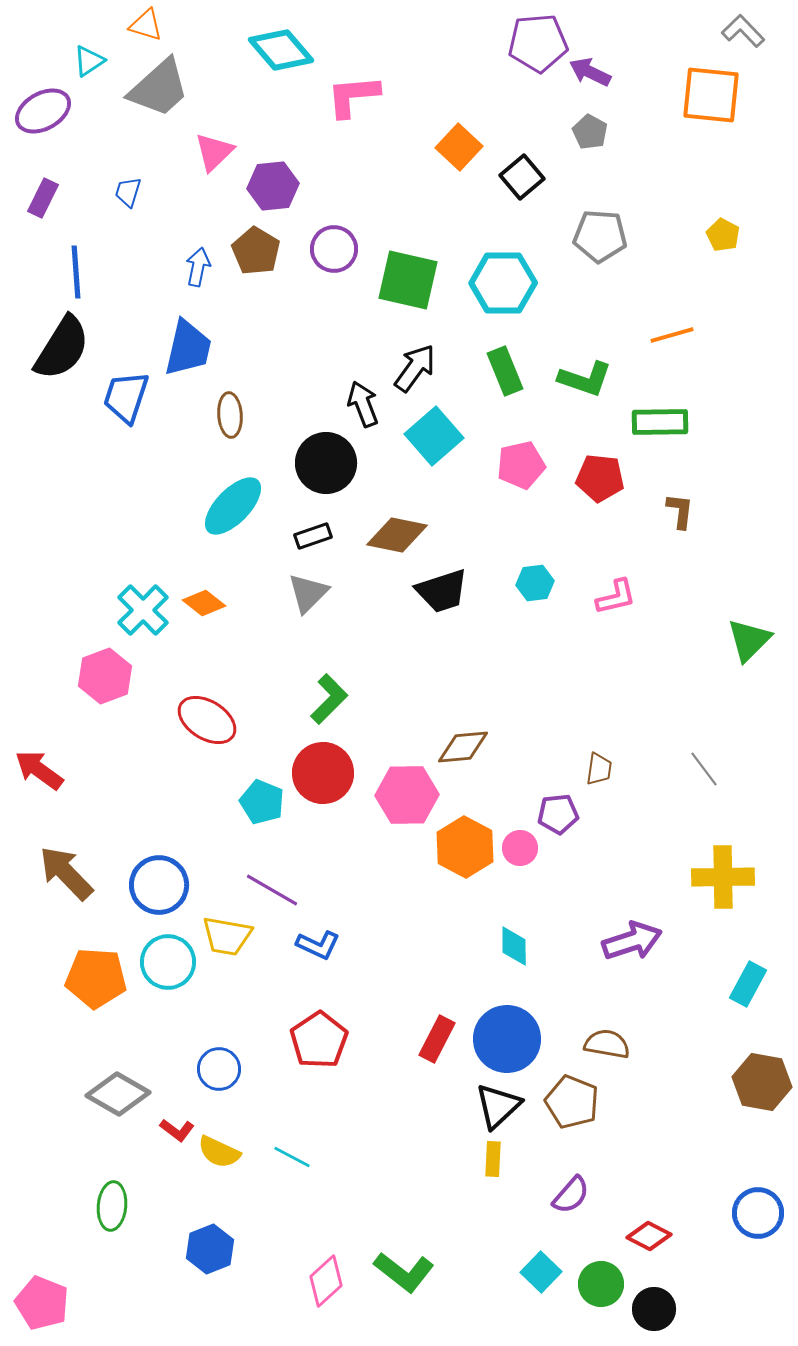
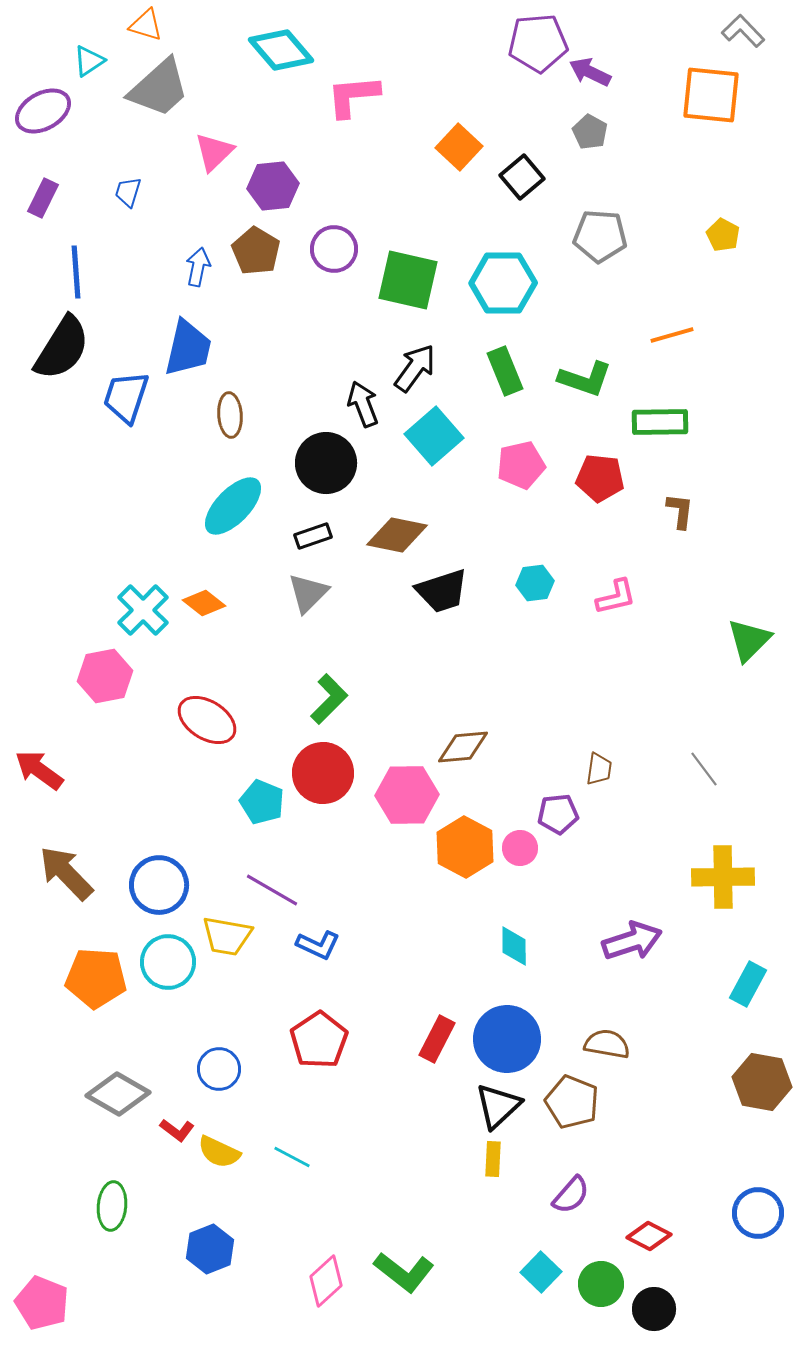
pink hexagon at (105, 676): rotated 10 degrees clockwise
